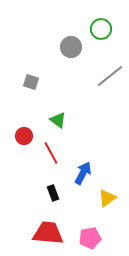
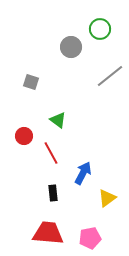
green circle: moved 1 px left
black rectangle: rotated 14 degrees clockwise
